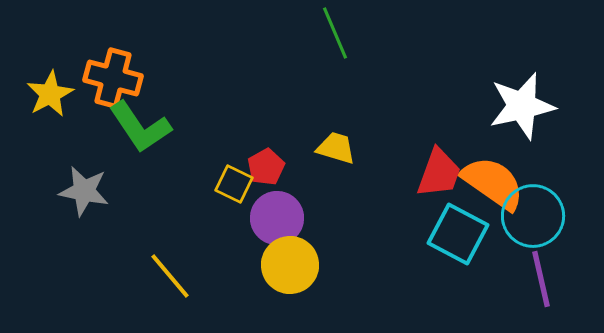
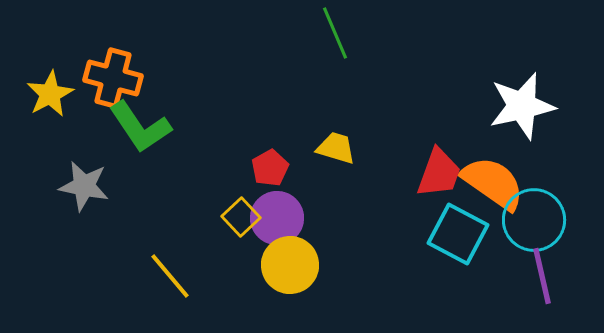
red pentagon: moved 4 px right, 1 px down
yellow square: moved 7 px right, 33 px down; rotated 21 degrees clockwise
gray star: moved 5 px up
cyan circle: moved 1 px right, 4 px down
purple line: moved 1 px right, 3 px up
